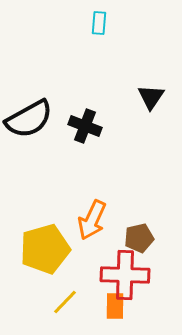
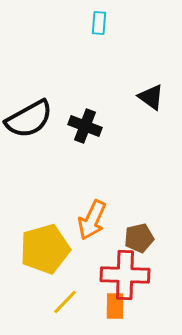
black triangle: rotated 28 degrees counterclockwise
